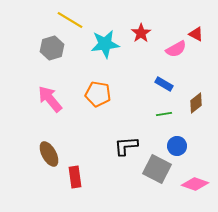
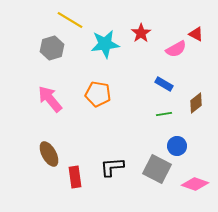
black L-shape: moved 14 px left, 21 px down
